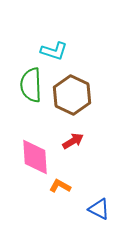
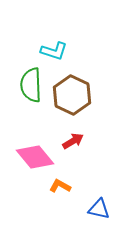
pink diamond: rotated 36 degrees counterclockwise
blue triangle: rotated 15 degrees counterclockwise
